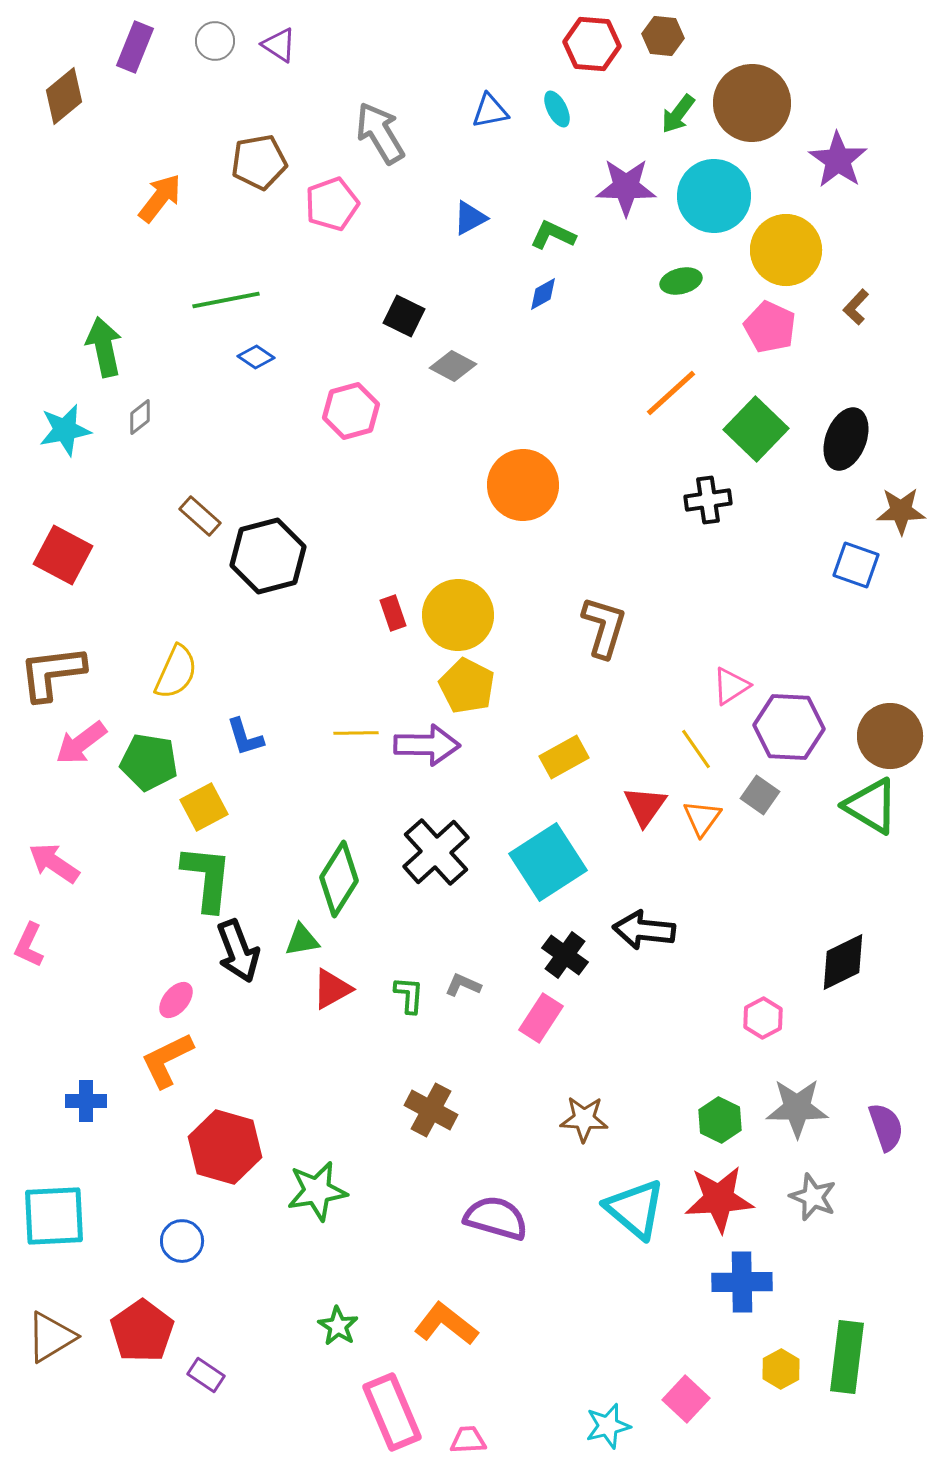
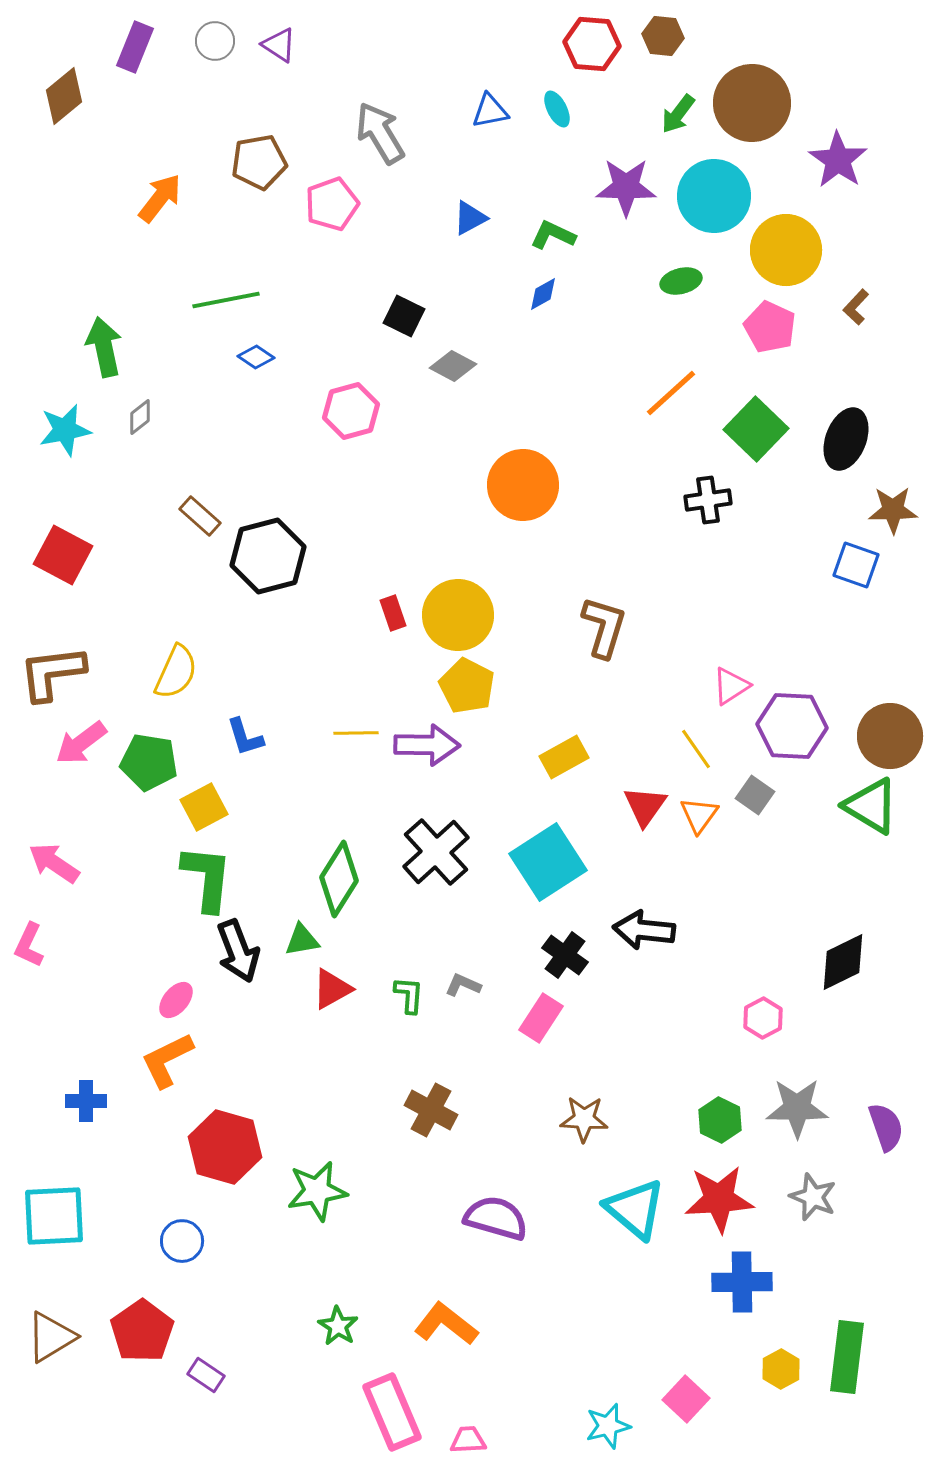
brown star at (901, 511): moved 8 px left, 1 px up
purple hexagon at (789, 727): moved 3 px right, 1 px up
gray square at (760, 795): moved 5 px left
orange triangle at (702, 818): moved 3 px left, 3 px up
